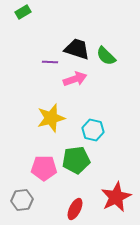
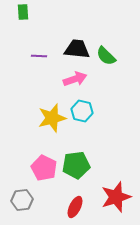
green rectangle: rotated 63 degrees counterclockwise
black trapezoid: rotated 12 degrees counterclockwise
purple line: moved 11 px left, 6 px up
yellow star: moved 1 px right
cyan hexagon: moved 11 px left, 19 px up
green pentagon: moved 5 px down
pink pentagon: rotated 25 degrees clockwise
red star: rotated 8 degrees clockwise
red ellipse: moved 2 px up
